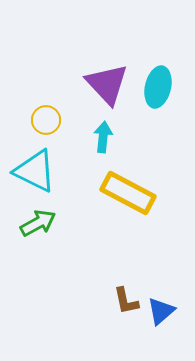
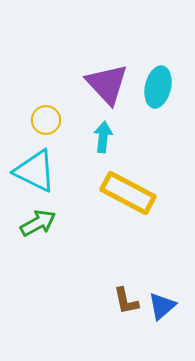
blue triangle: moved 1 px right, 5 px up
